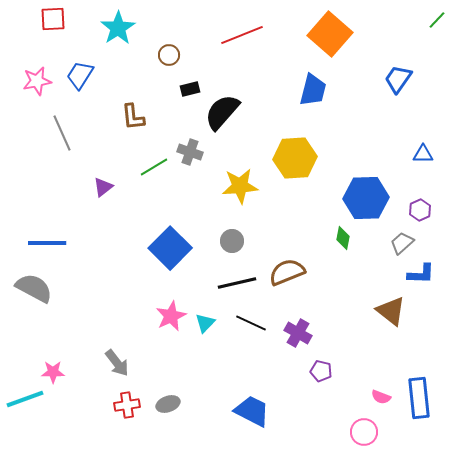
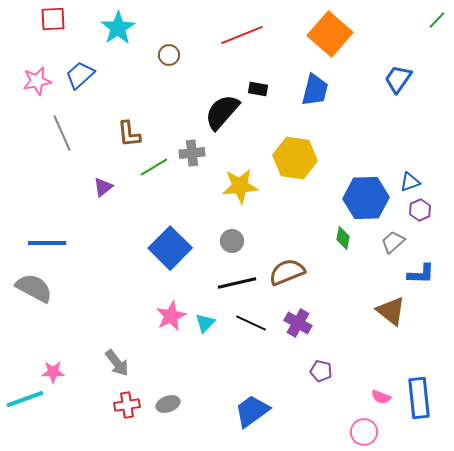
blue trapezoid at (80, 75): rotated 16 degrees clockwise
black rectangle at (190, 89): moved 68 px right; rotated 24 degrees clockwise
blue trapezoid at (313, 90): moved 2 px right
brown L-shape at (133, 117): moved 4 px left, 17 px down
gray cross at (190, 152): moved 2 px right, 1 px down; rotated 25 degrees counterclockwise
blue triangle at (423, 154): moved 13 px left, 28 px down; rotated 20 degrees counterclockwise
yellow hexagon at (295, 158): rotated 12 degrees clockwise
gray trapezoid at (402, 243): moved 9 px left, 1 px up
purple cross at (298, 333): moved 10 px up
blue trapezoid at (252, 411): rotated 63 degrees counterclockwise
